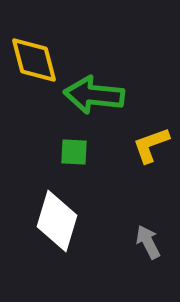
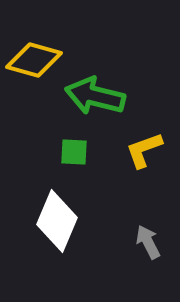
yellow diamond: rotated 60 degrees counterclockwise
green arrow: moved 1 px right, 1 px down; rotated 8 degrees clockwise
yellow L-shape: moved 7 px left, 5 px down
white diamond: rotated 6 degrees clockwise
